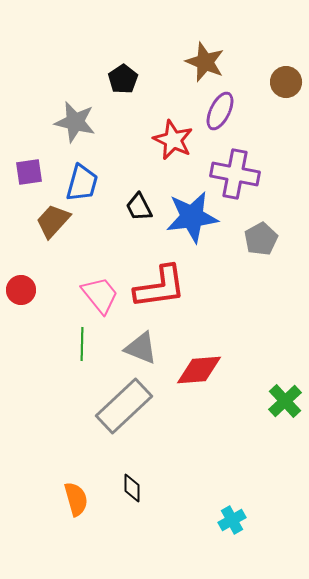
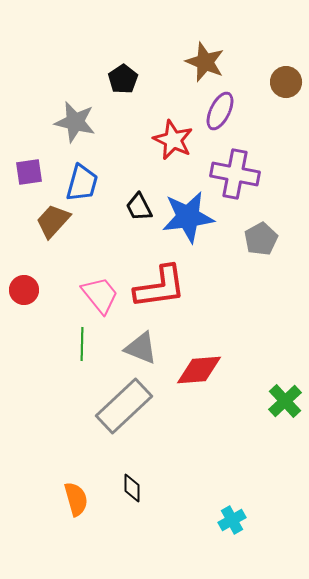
blue star: moved 4 px left
red circle: moved 3 px right
